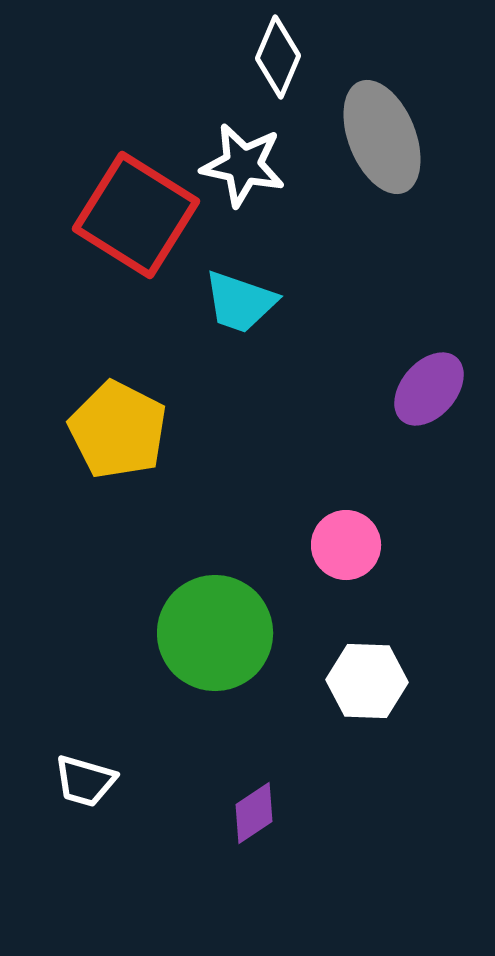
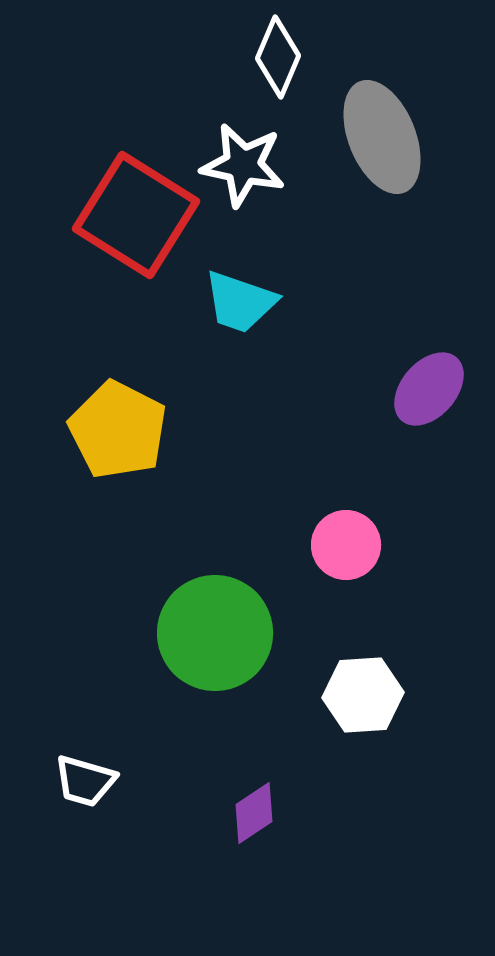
white hexagon: moved 4 px left, 14 px down; rotated 6 degrees counterclockwise
